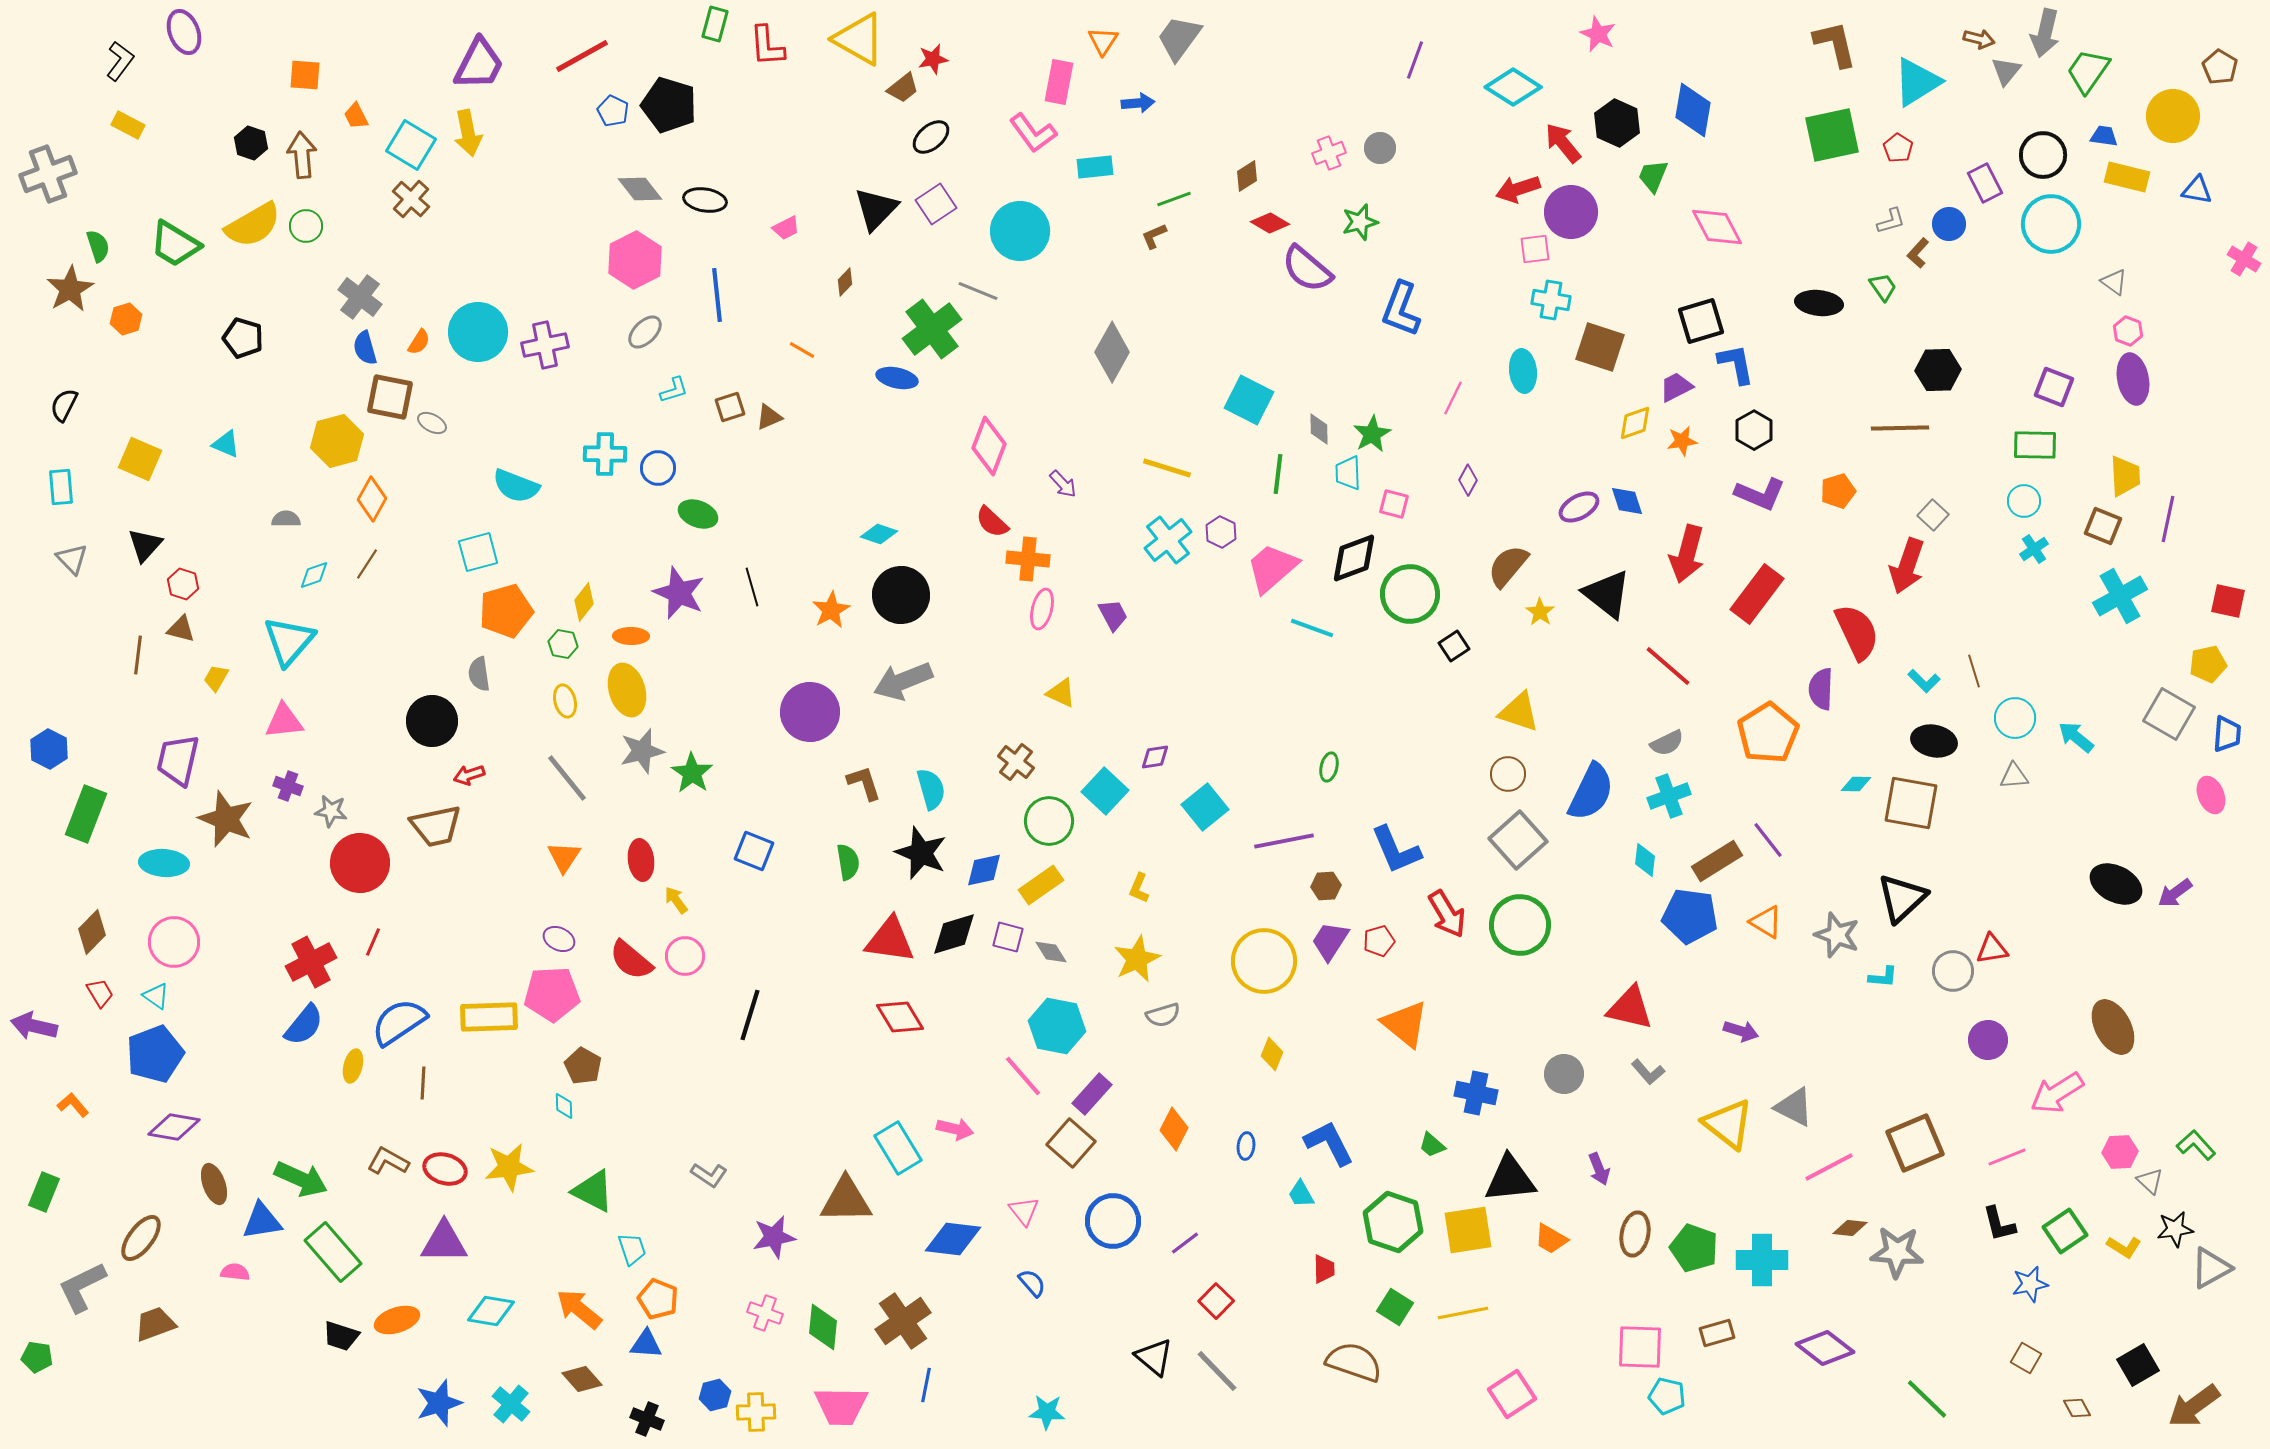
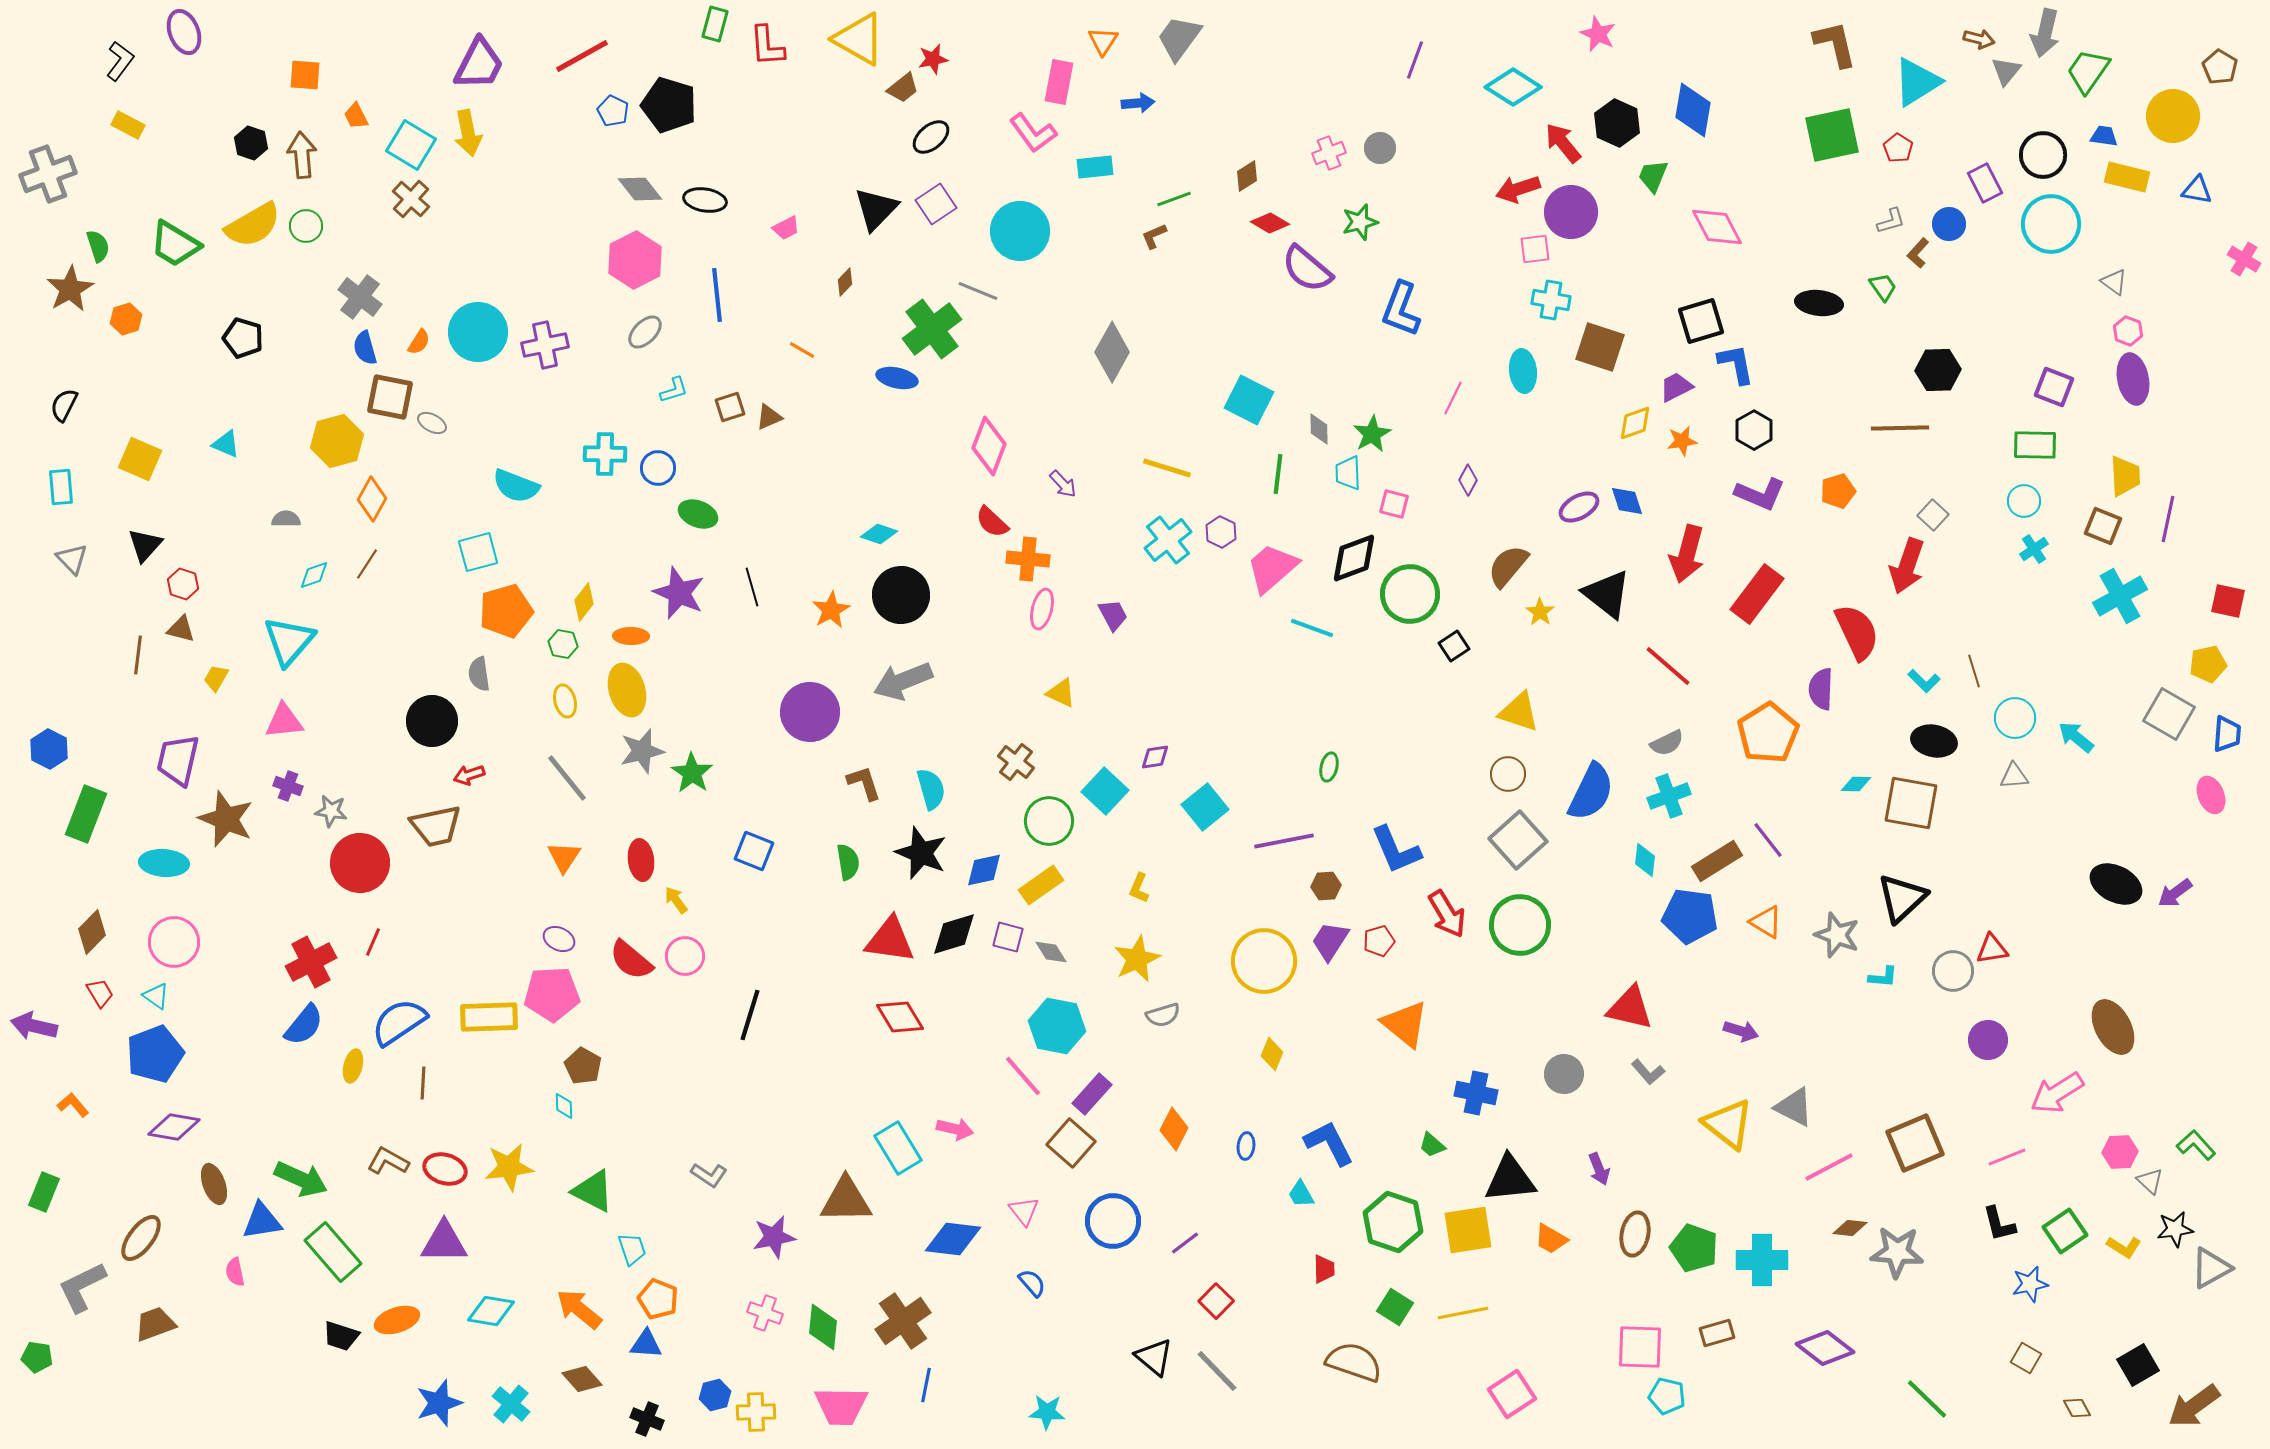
pink semicircle at (235, 1272): rotated 108 degrees counterclockwise
